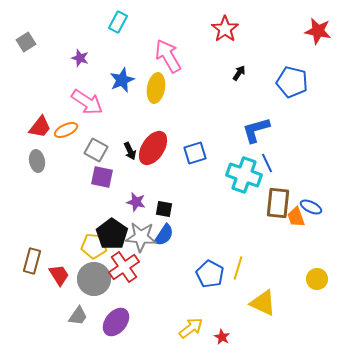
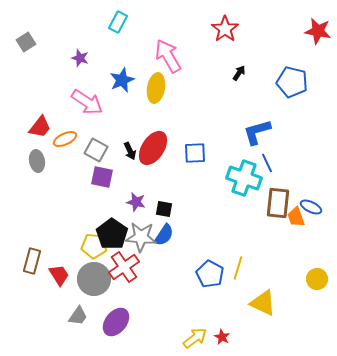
orange ellipse at (66, 130): moved 1 px left, 9 px down
blue L-shape at (256, 130): moved 1 px right, 2 px down
blue square at (195, 153): rotated 15 degrees clockwise
cyan cross at (244, 175): moved 3 px down
yellow arrow at (191, 328): moved 4 px right, 10 px down
